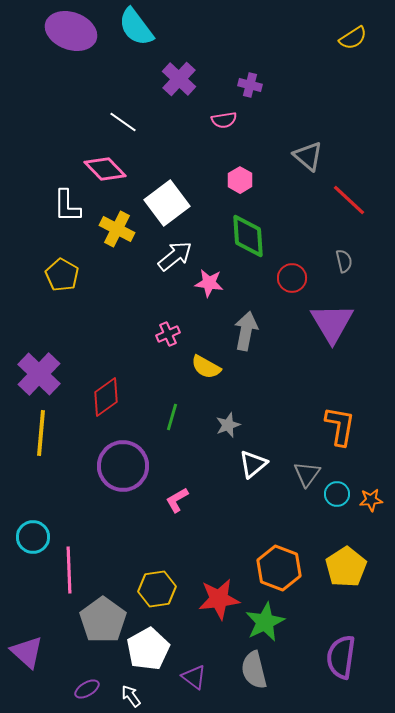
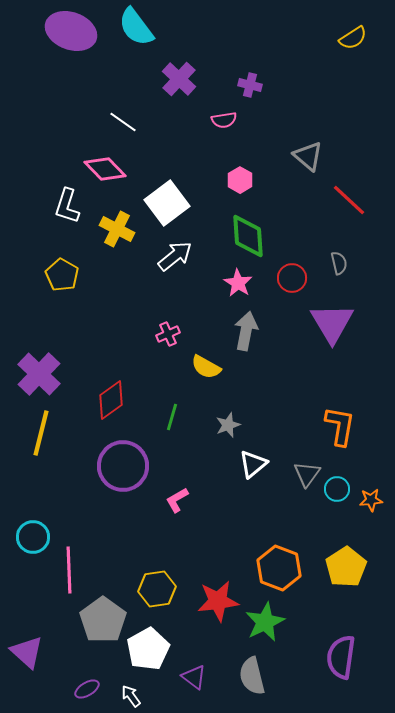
white L-shape at (67, 206): rotated 18 degrees clockwise
gray semicircle at (344, 261): moved 5 px left, 2 px down
pink star at (209, 283): moved 29 px right; rotated 24 degrees clockwise
red diamond at (106, 397): moved 5 px right, 3 px down
yellow line at (41, 433): rotated 9 degrees clockwise
cyan circle at (337, 494): moved 5 px up
red star at (219, 599): moved 1 px left, 2 px down
gray semicircle at (254, 670): moved 2 px left, 6 px down
